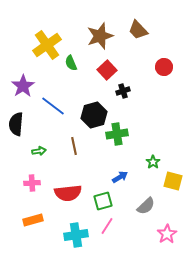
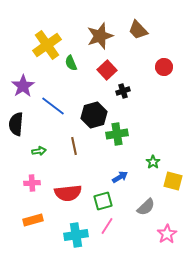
gray semicircle: moved 1 px down
